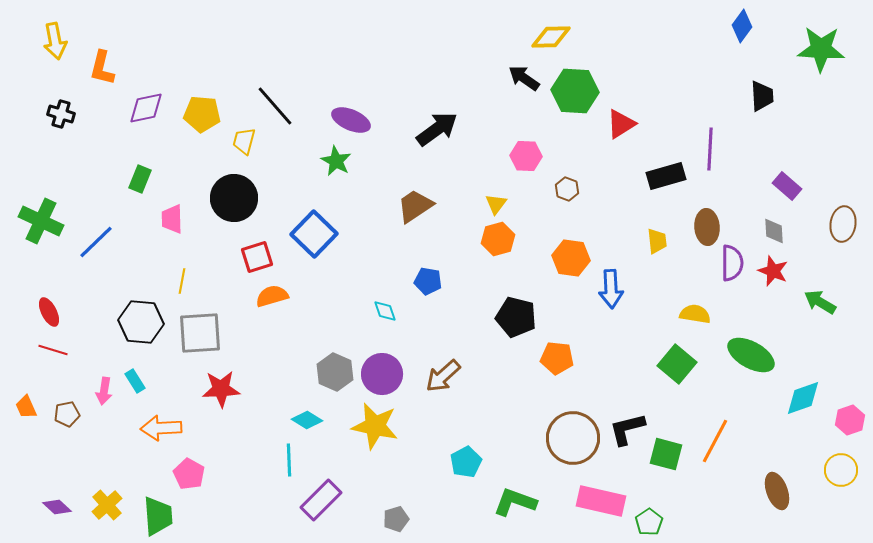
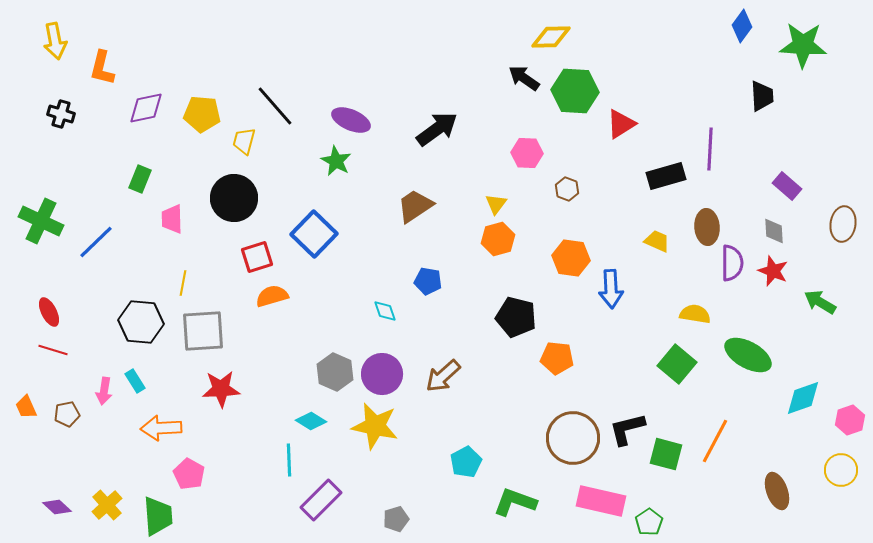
green star at (821, 49): moved 18 px left, 4 px up
pink hexagon at (526, 156): moved 1 px right, 3 px up
yellow trapezoid at (657, 241): rotated 60 degrees counterclockwise
yellow line at (182, 281): moved 1 px right, 2 px down
gray square at (200, 333): moved 3 px right, 2 px up
green ellipse at (751, 355): moved 3 px left
cyan diamond at (307, 420): moved 4 px right, 1 px down
